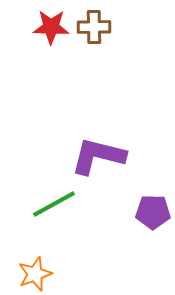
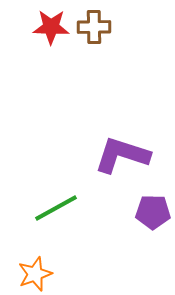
purple L-shape: moved 24 px right, 1 px up; rotated 4 degrees clockwise
green line: moved 2 px right, 4 px down
